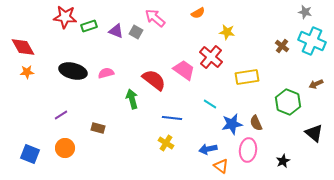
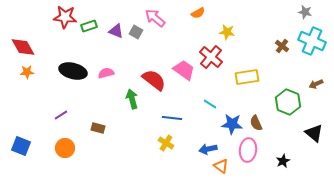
blue star: rotated 15 degrees clockwise
blue square: moved 9 px left, 8 px up
